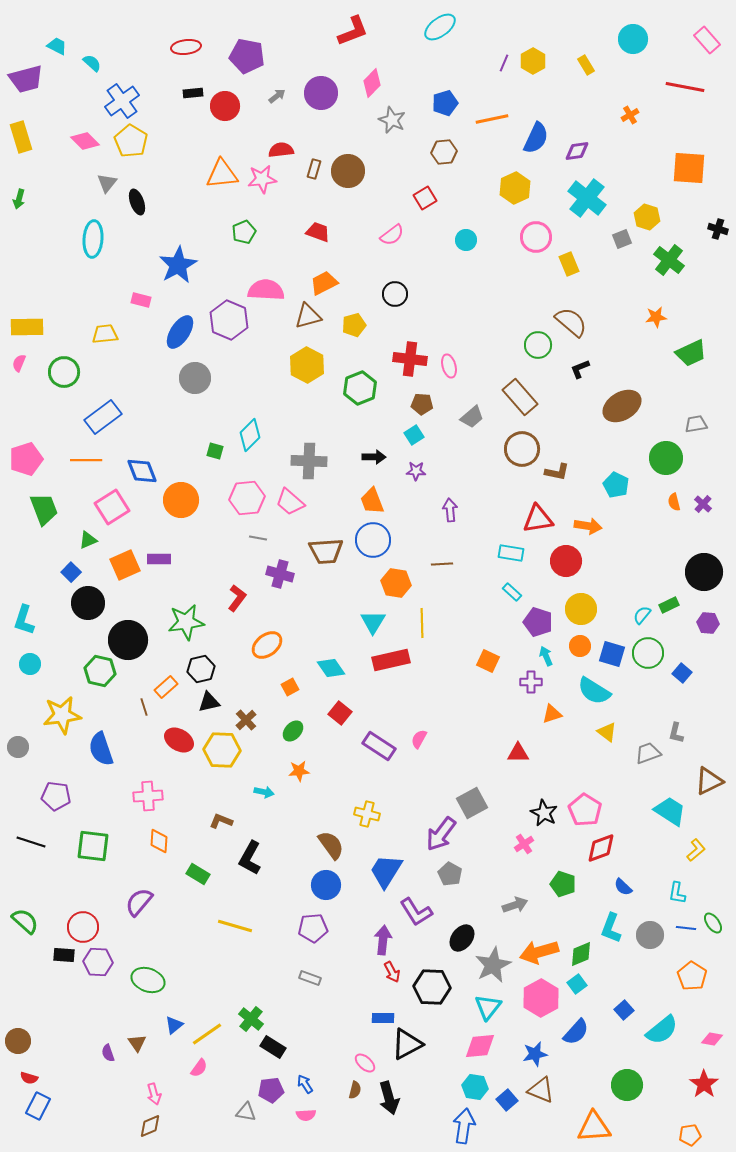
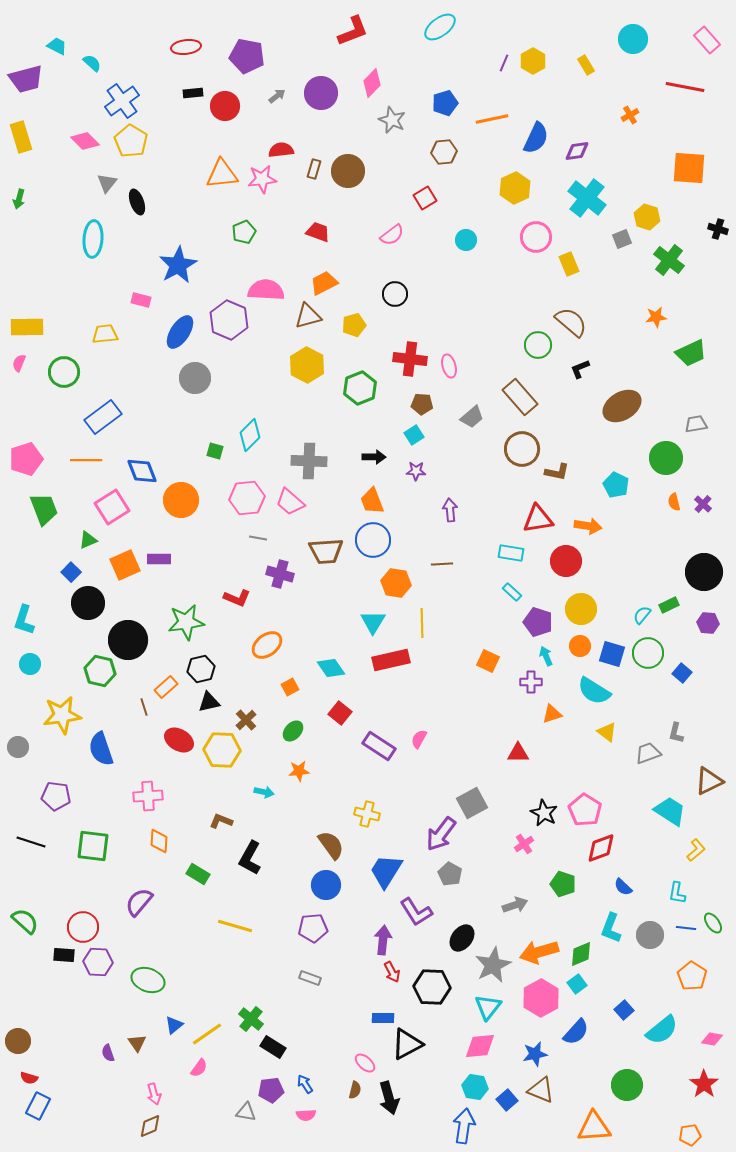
red L-shape at (237, 598): rotated 76 degrees clockwise
